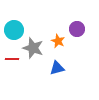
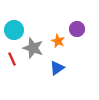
red line: rotated 64 degrees clockwise
blue triangle: rotated 21 degrees counterclockwise
